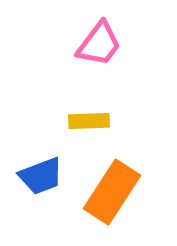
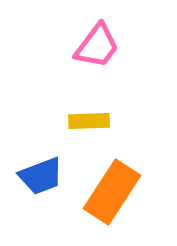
pink trapezoid: moved 2 px left, 2 px down
